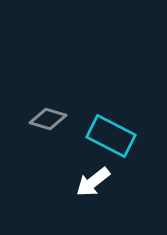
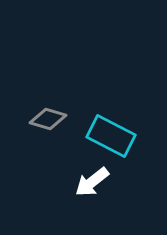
white arrow: moved 1 px left
